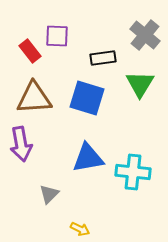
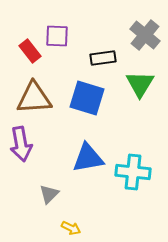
yellow arrow: moved 9 px left, 1 px up
